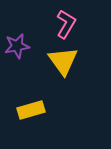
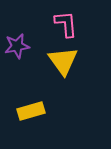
pink L-shape: rotated 36 degrees counterclockwise
yellow rectangle: moved 1 px down
